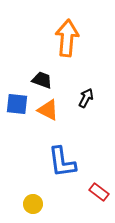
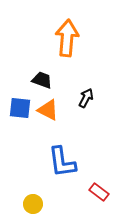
blue square: moved 3 px right, 4 px down
